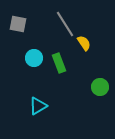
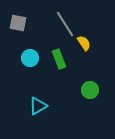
gray square: moved 1 px up
cyan circle: moved 4 px left
green rectangle: moved 4 px up
green circle: moved 10 px left, 3 px down
